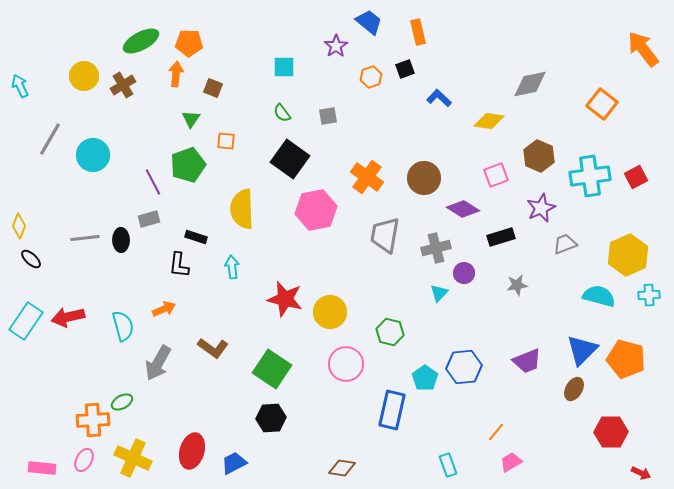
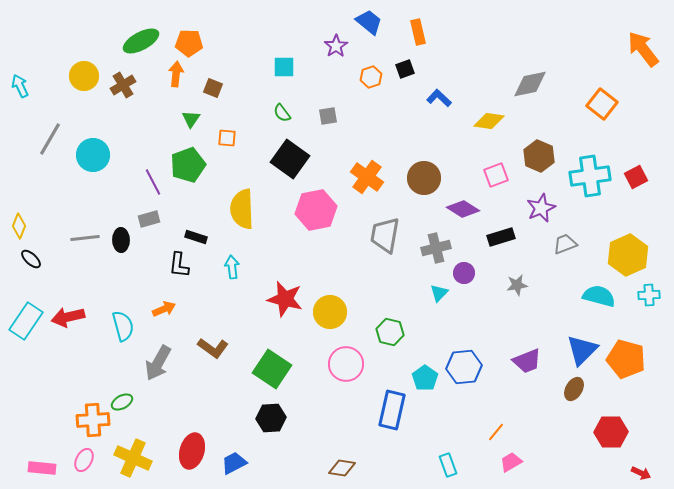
orange square at (226, 141): moved 1 px right, 3 px up
